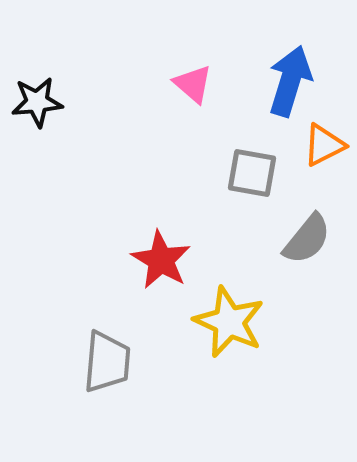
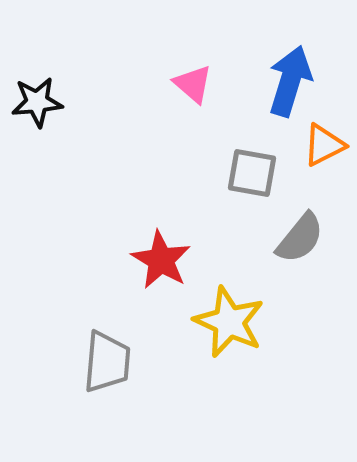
gray semicircle: moved 7 px left, 1 px up
